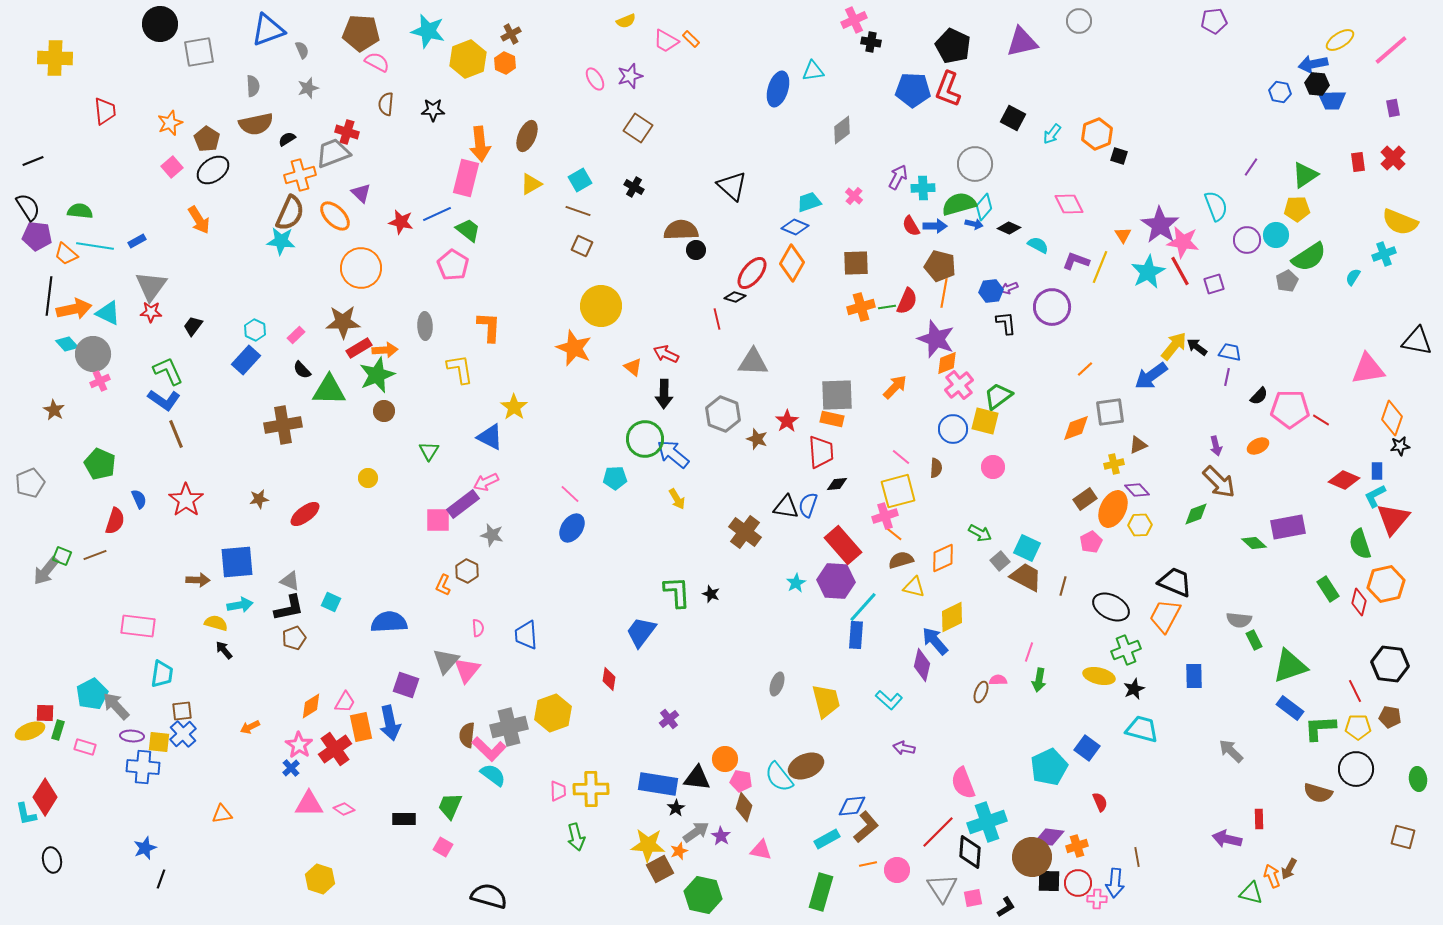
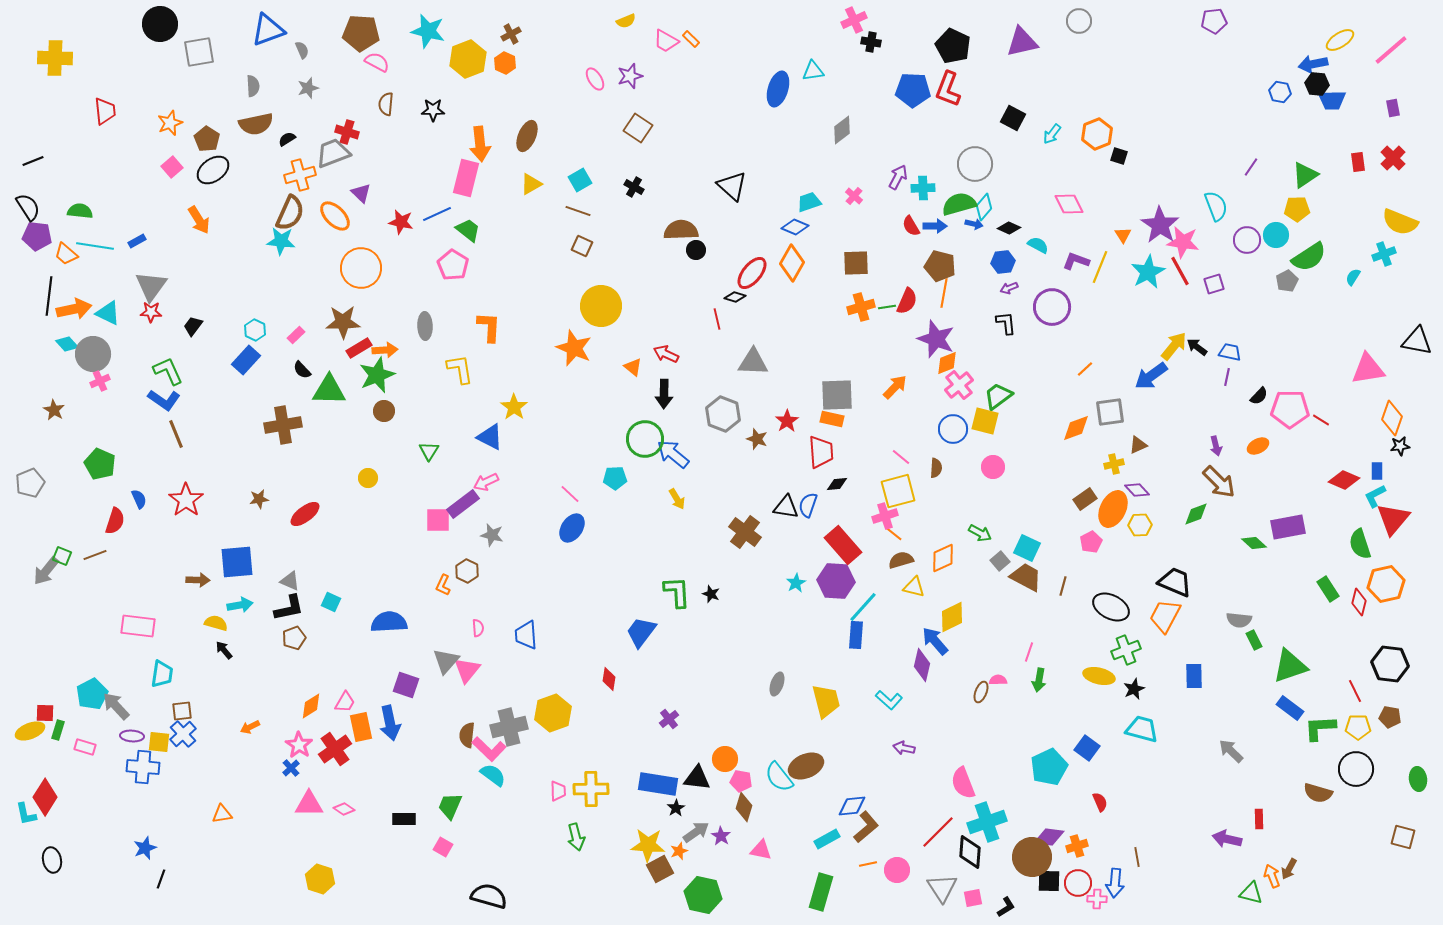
blue hexagon at (991, 291): moved 12 px right, 29 px up
